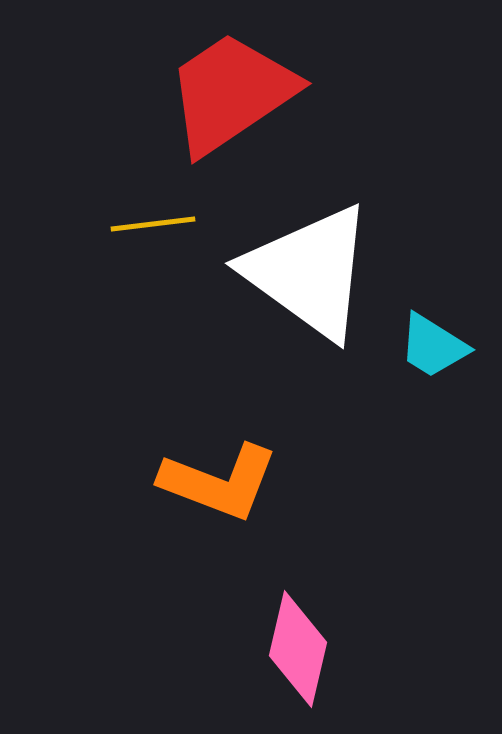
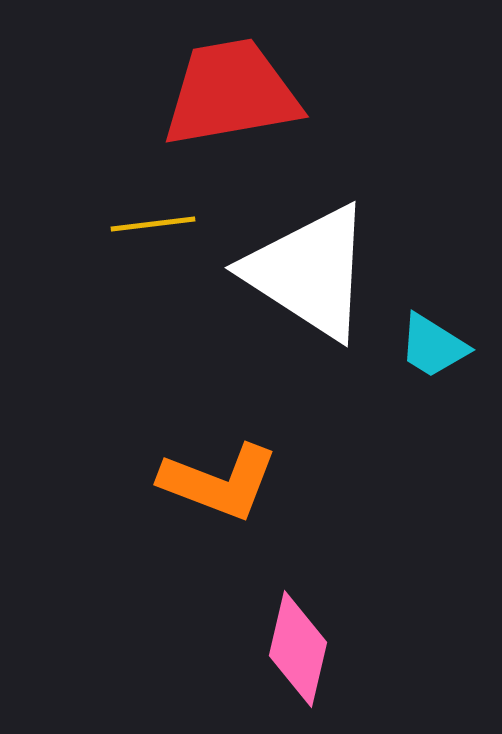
red trapezoid: rotated 24 degrees clockwise
white triangle: rotated 3 degrees counterclockwise
